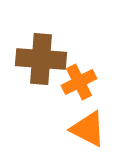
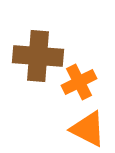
brown cross: moved 3 px left, 3 px up
